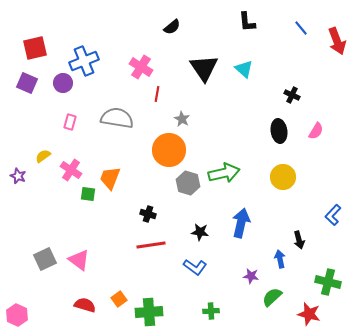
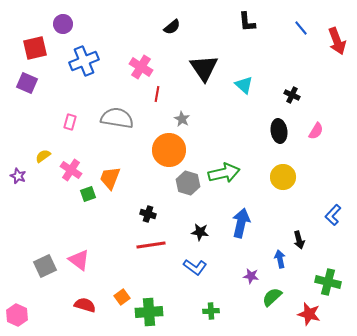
cyan triangle at (244, 69): moved 16 px down
purple circle at (63, 83): moved 59 px up
green square at (88, 194): rotated 28 degrees counterclockwise
gray square at (45, 259): moved 7 px down
orange square at (119, 299): moved 3 px right, 2 px up
